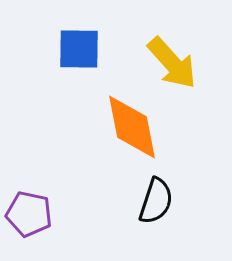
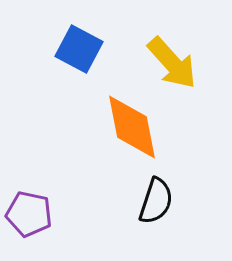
blue square: rotated 27 degrees clockwise
